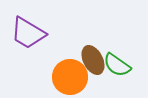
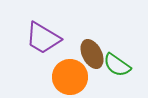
purple trapezoid: moved 15 px right, 5 px down
brown ellipse: moved 1 px left, 6 px up
